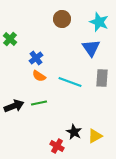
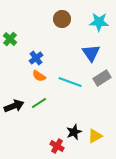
cyan star: rotated 18 degrees counterclockwise
blue triangle: moved 5 px down
gray rectangle: rotated 54 degrees clockwise
green line: rotated 21 degrees counterclockwise
black star: rotated 21 degrees clockwise
